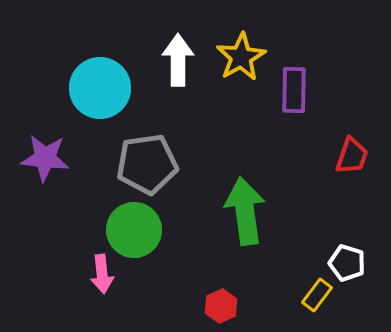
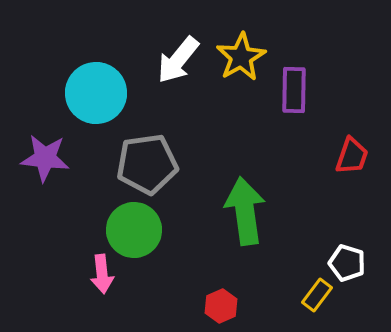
white arrow: rotated 141 degrees counterclockwise
cyan circle: moved 4 px left, 5 px down
